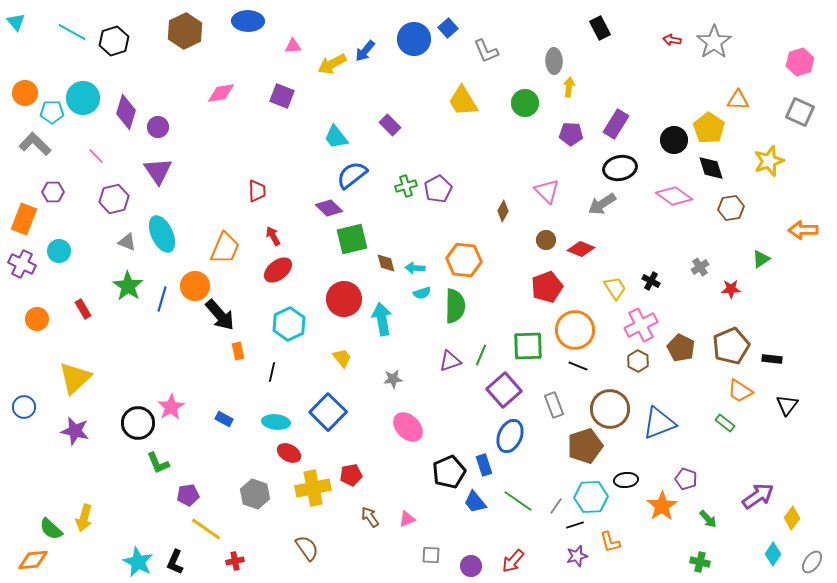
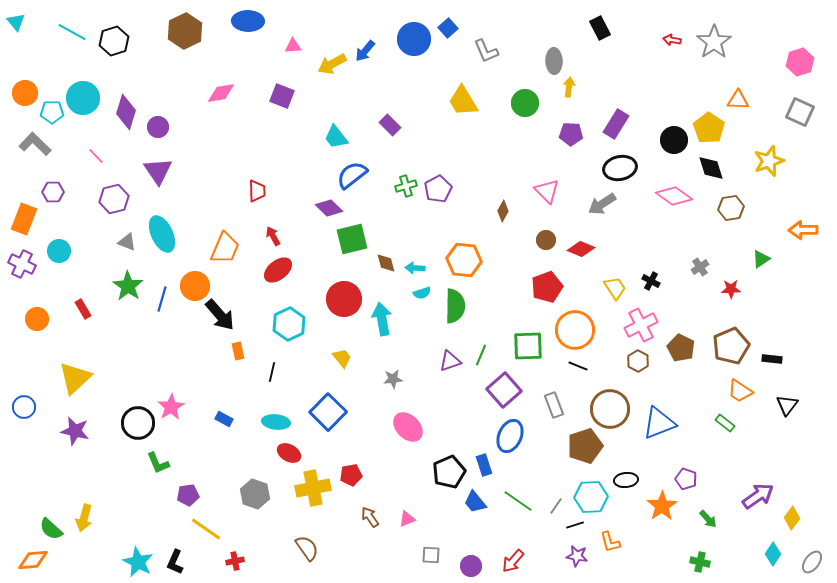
purple star at (577, 556): rotated 25 degrees clockwise
